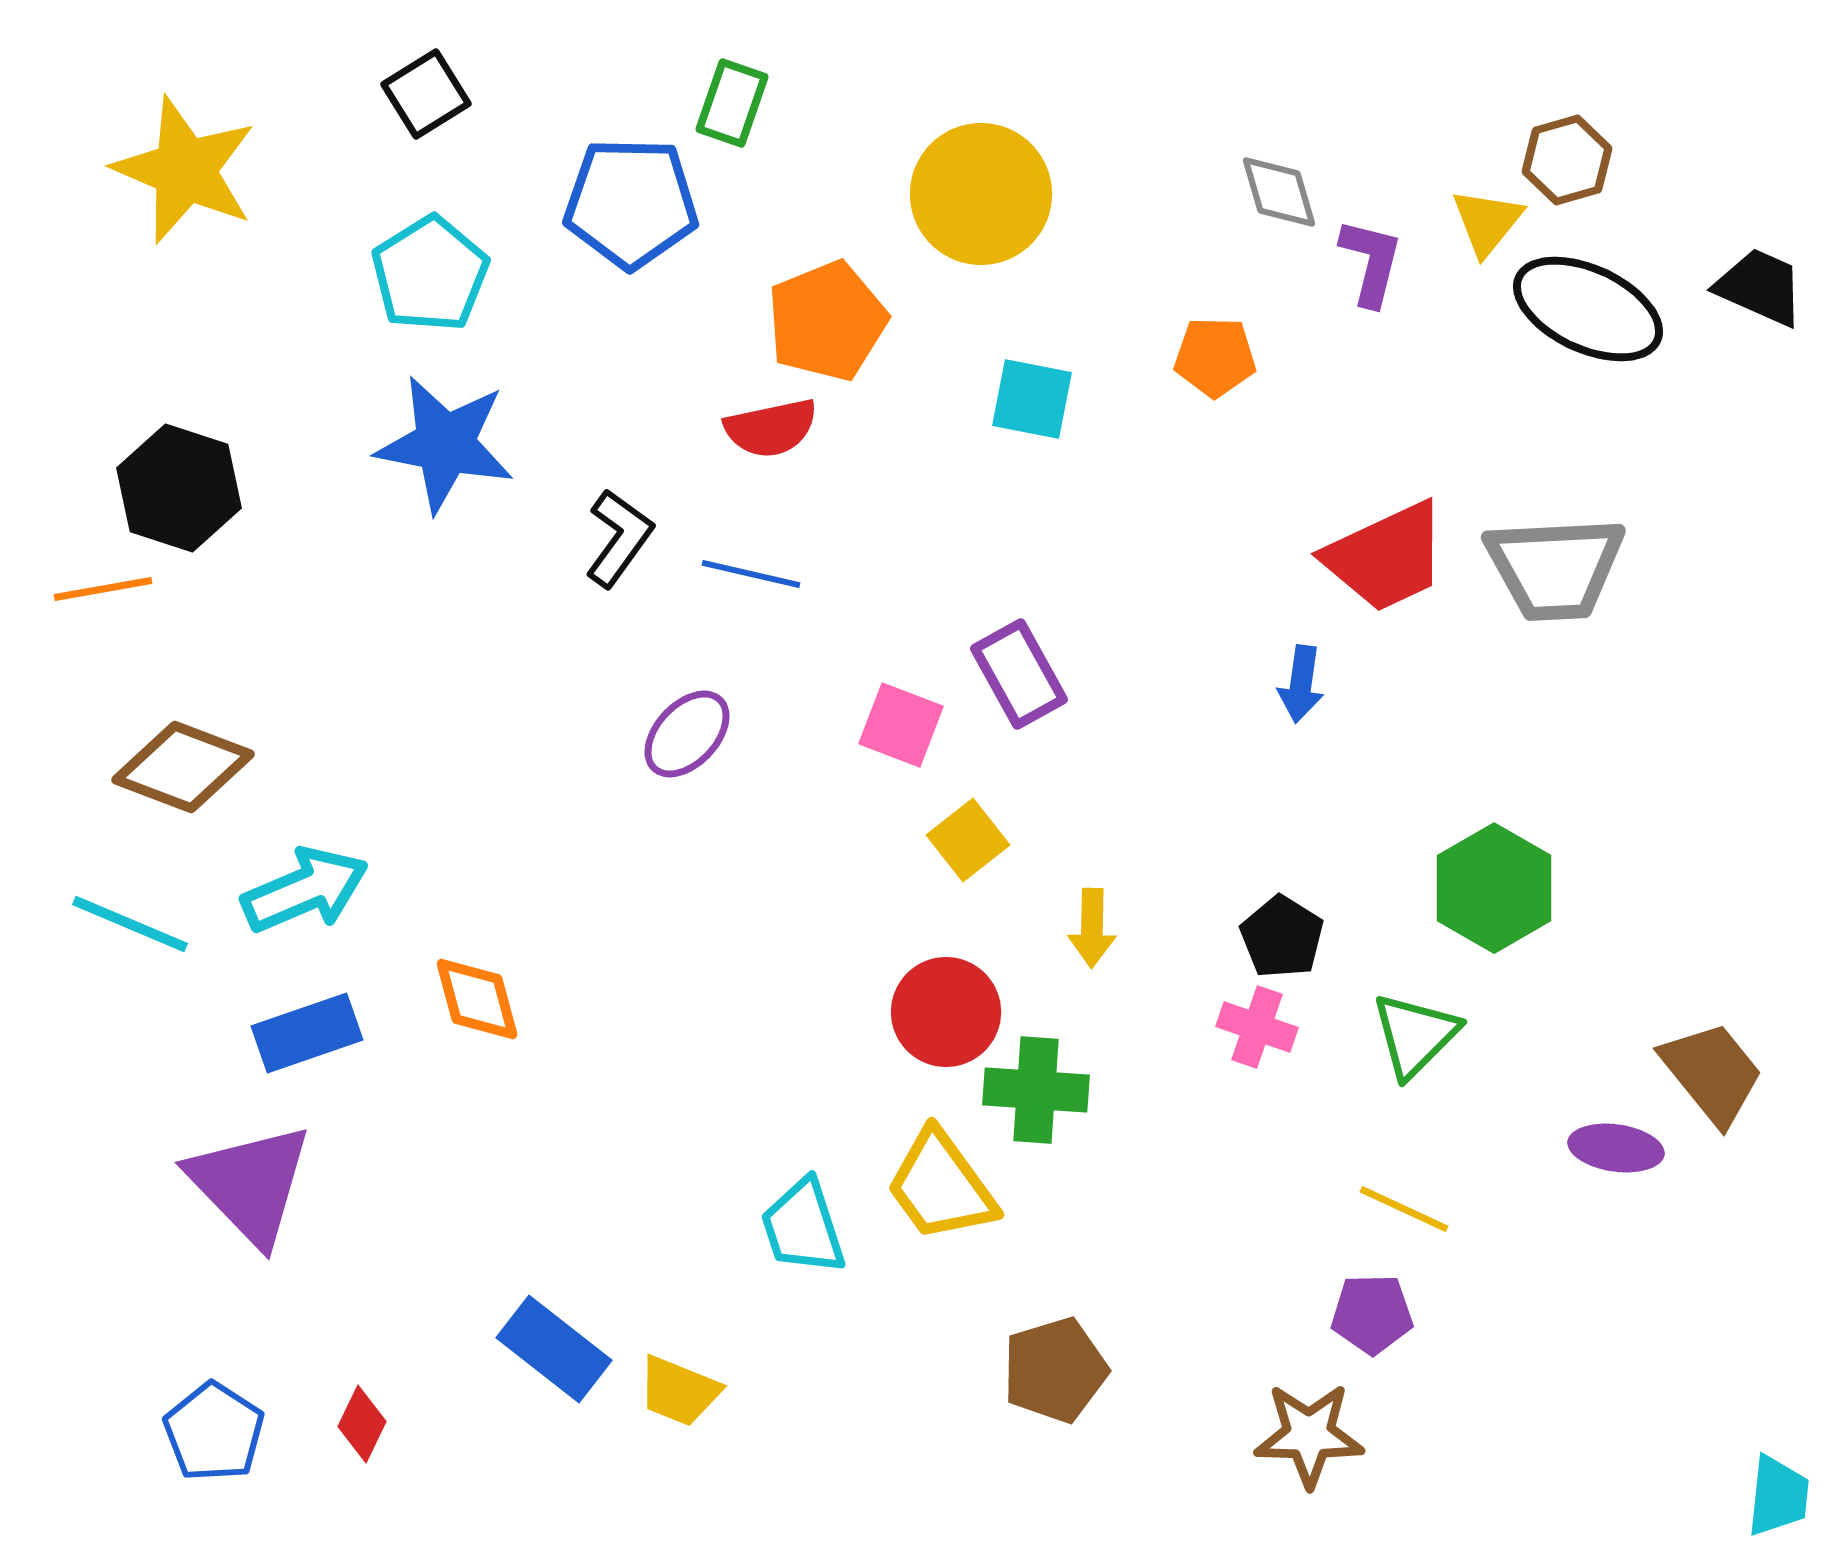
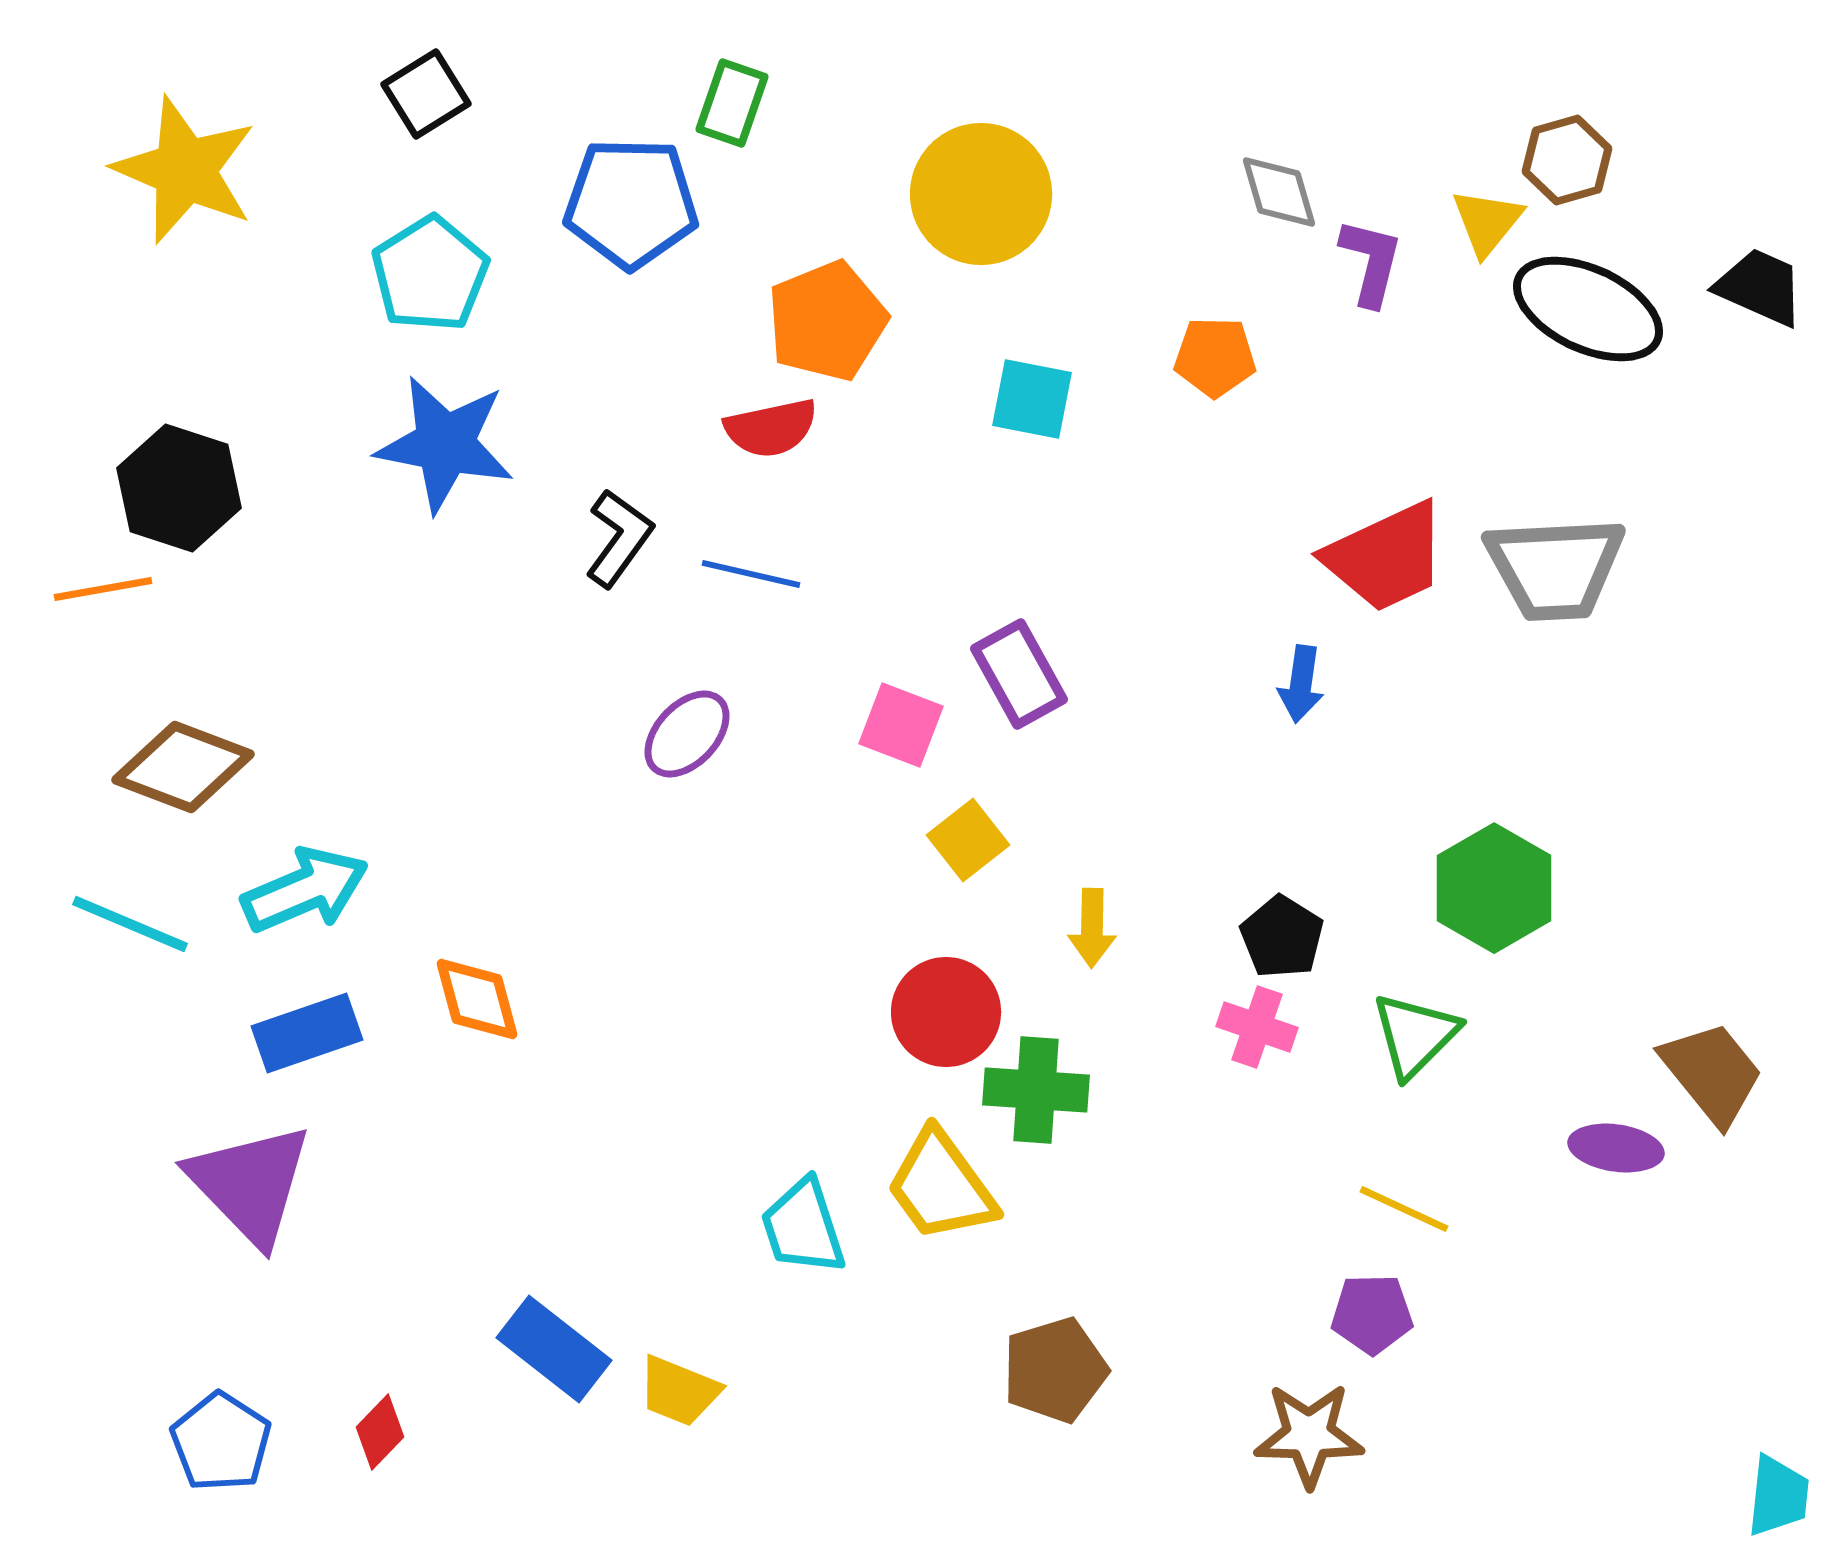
red diamond at (362, 1424): moved 18 px right, 8 px down; rotated 18 degrees clockwise
blue pentagon at (214, 1432): moved 7 px right, 10 px down
